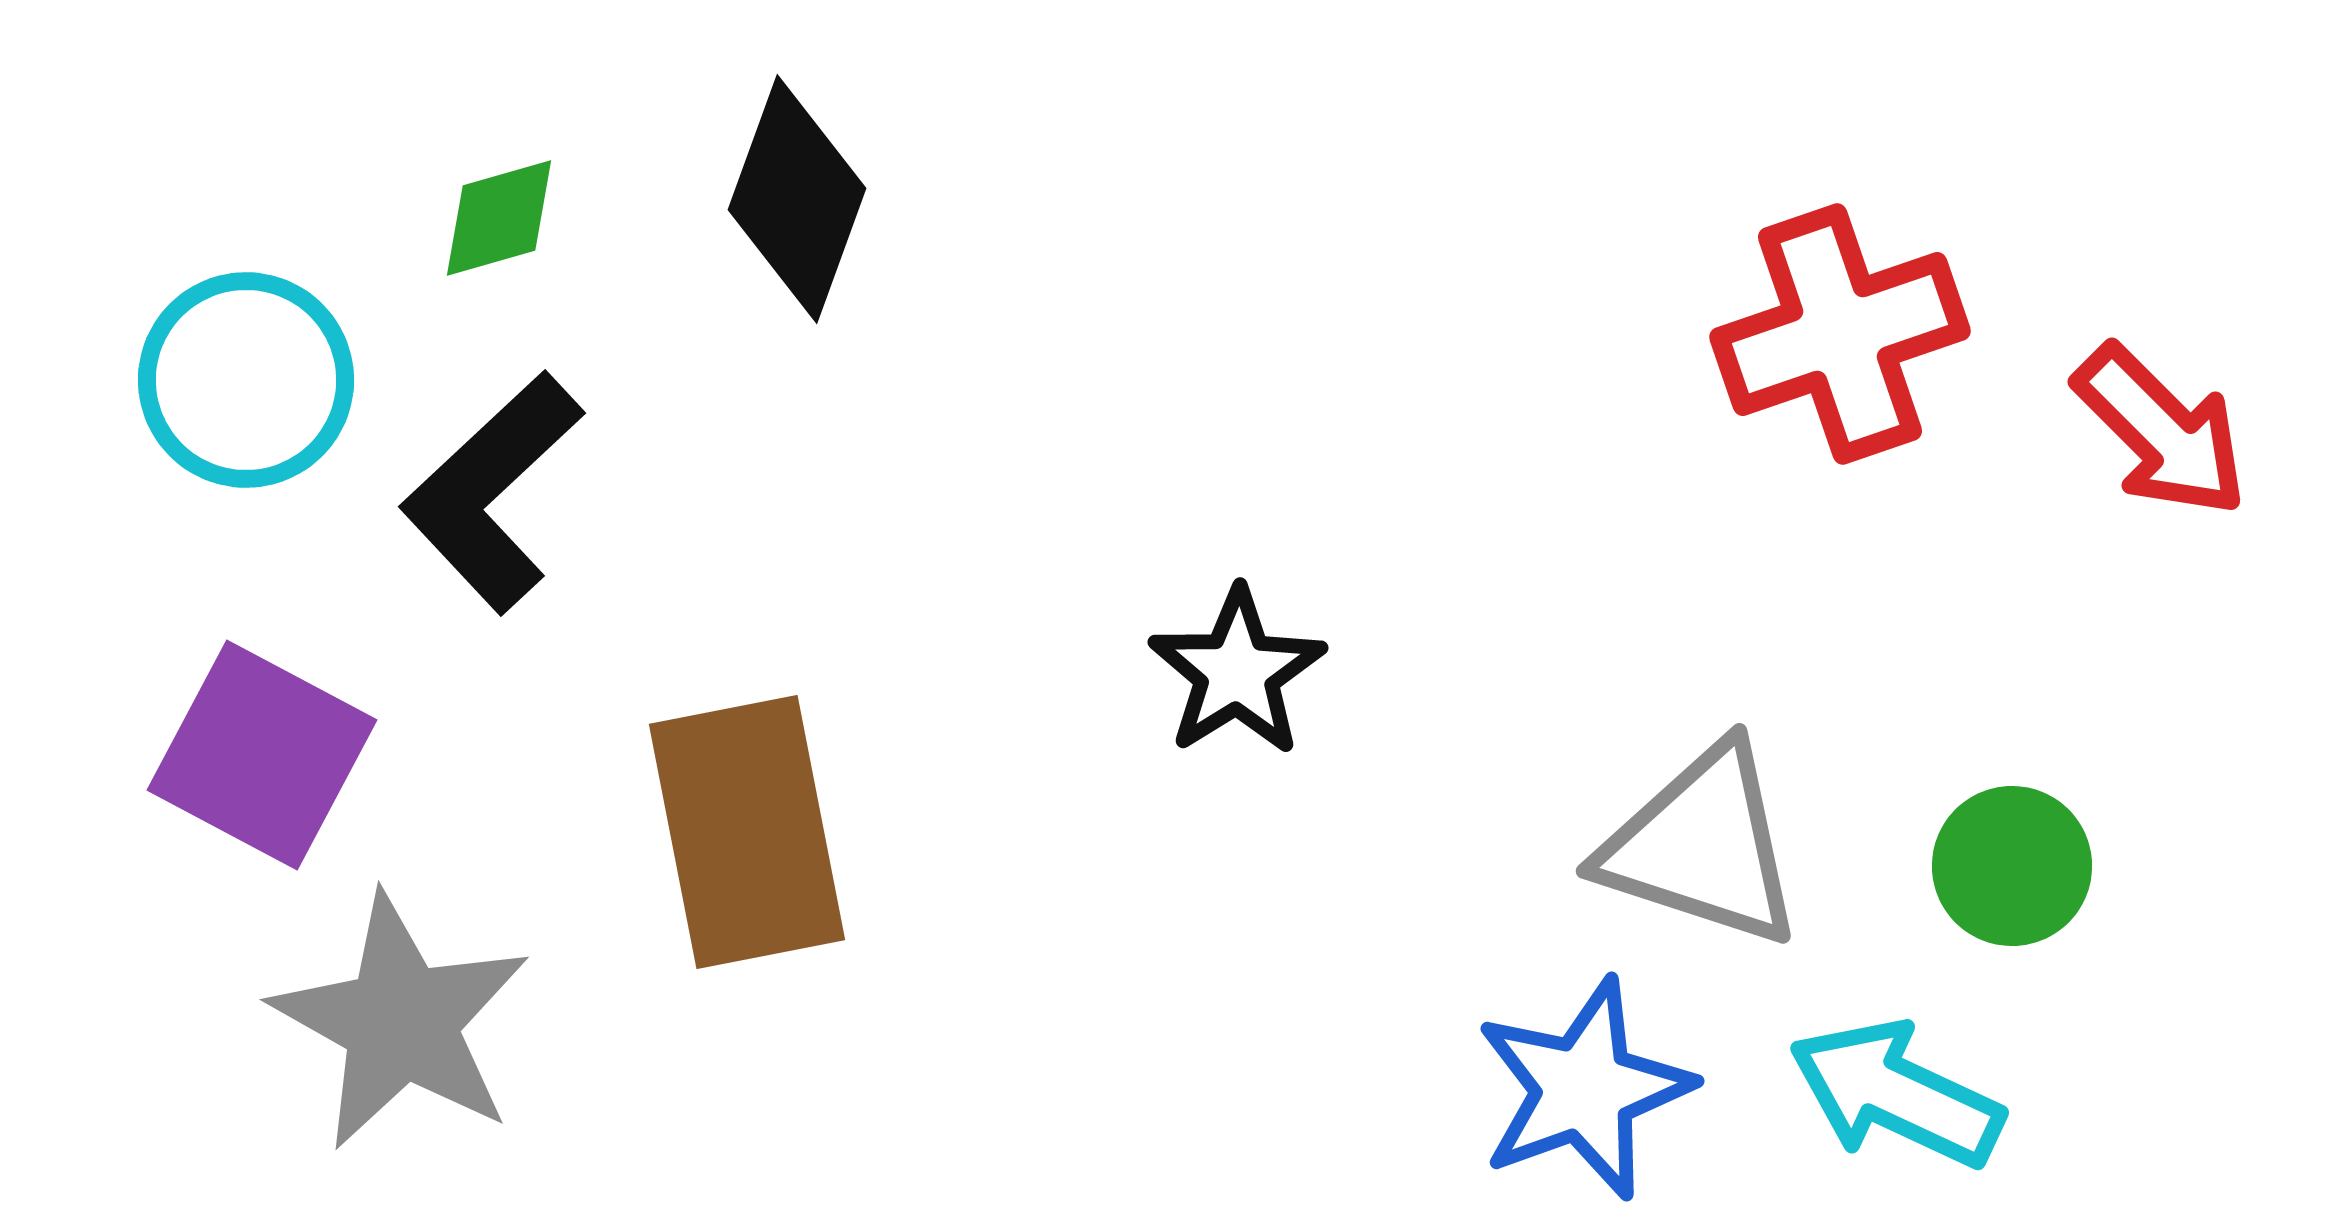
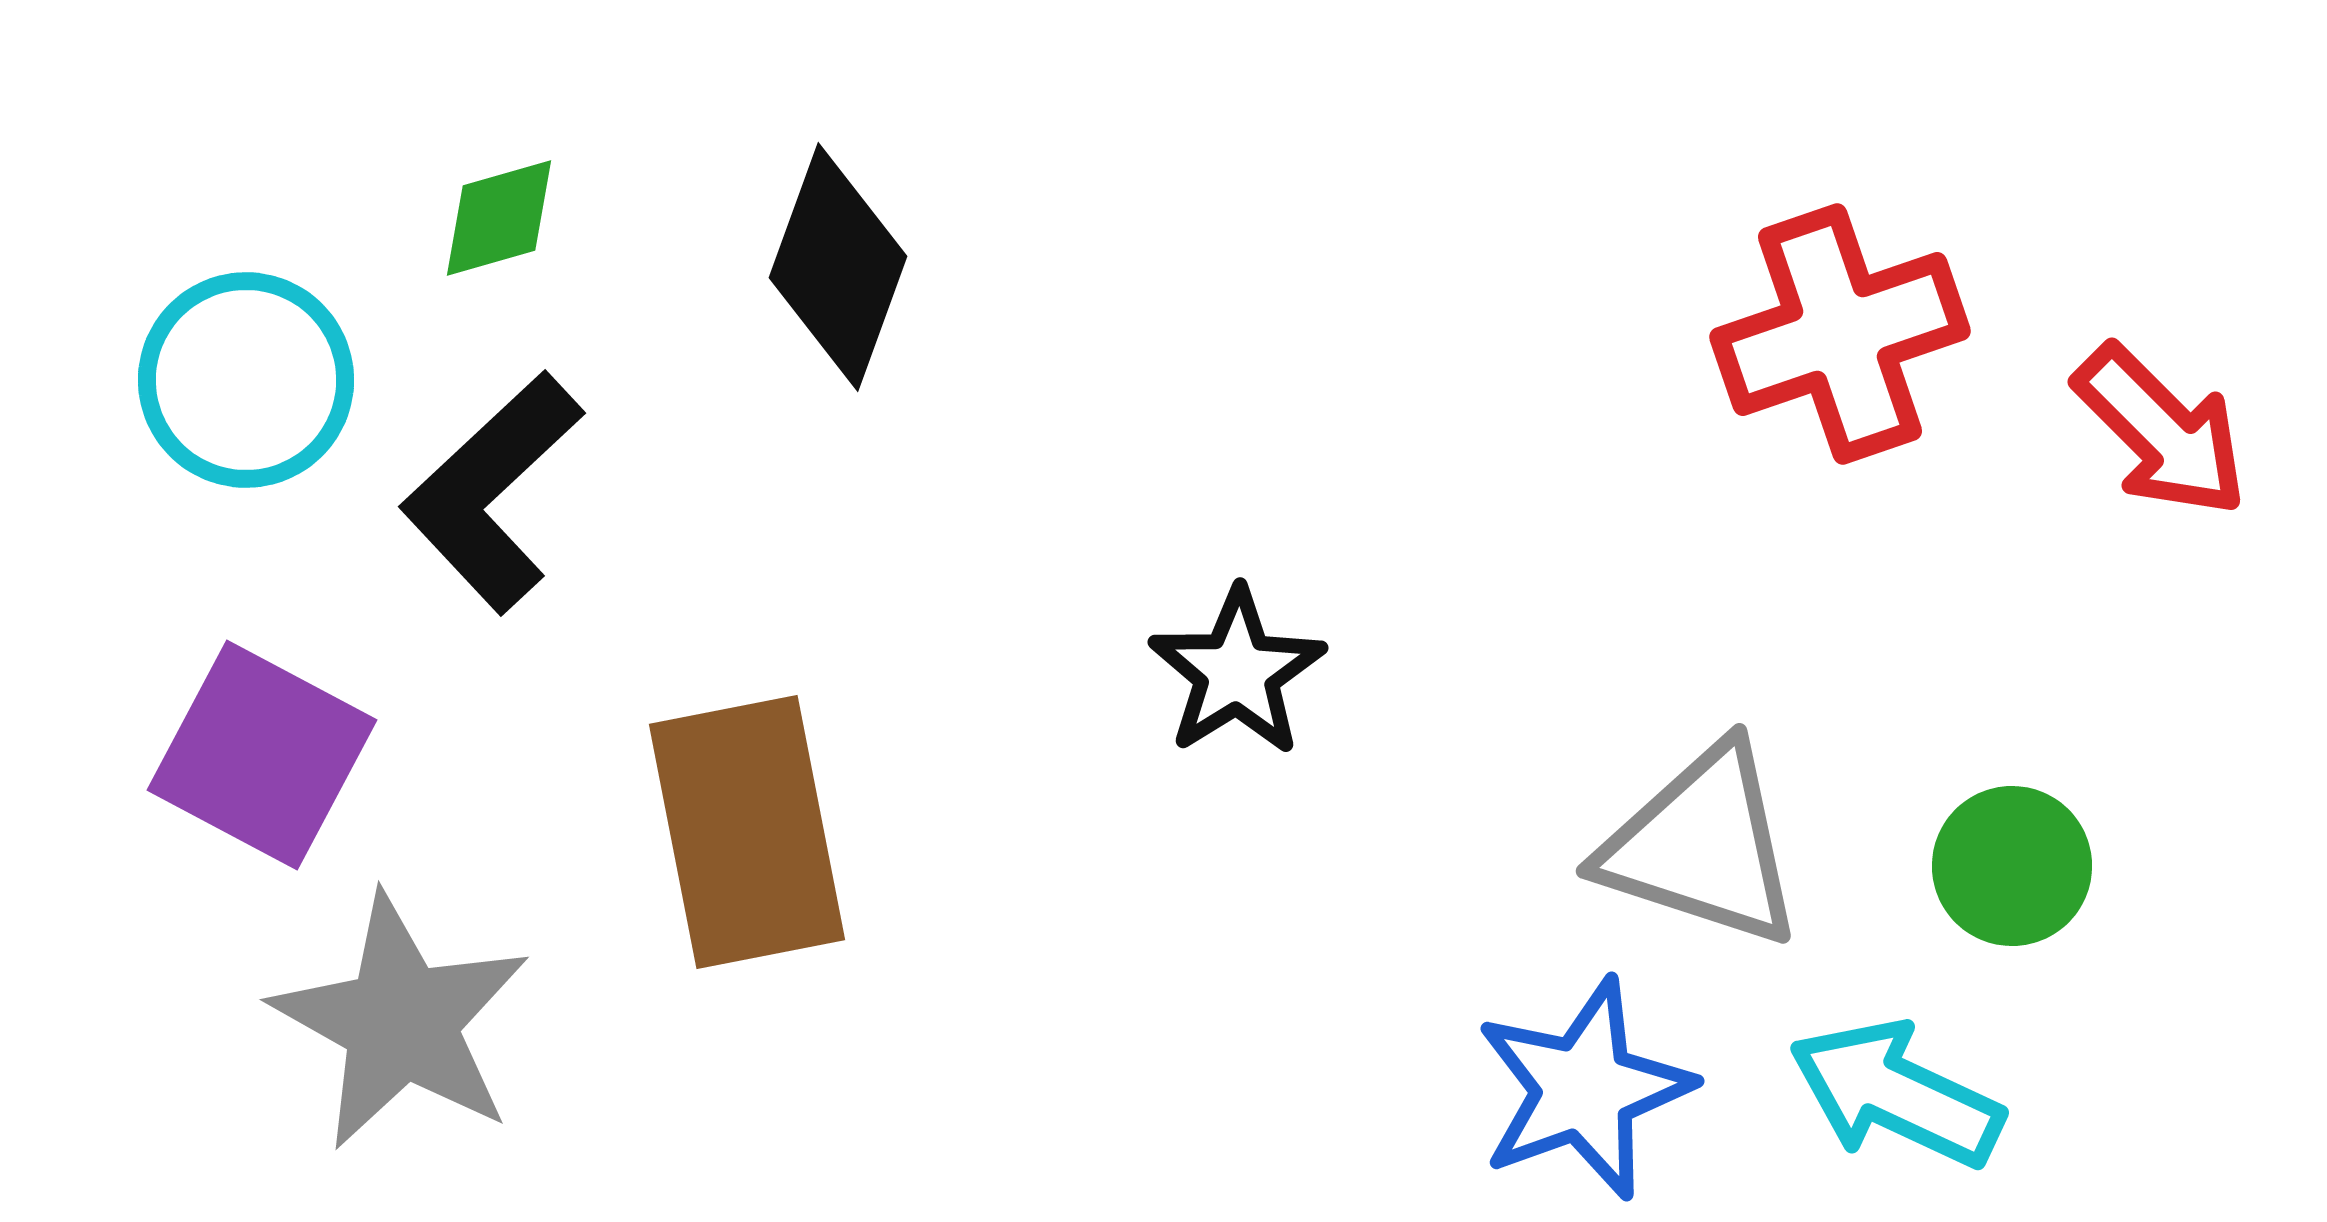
black diamond: moved 41 px right, 68 px down
